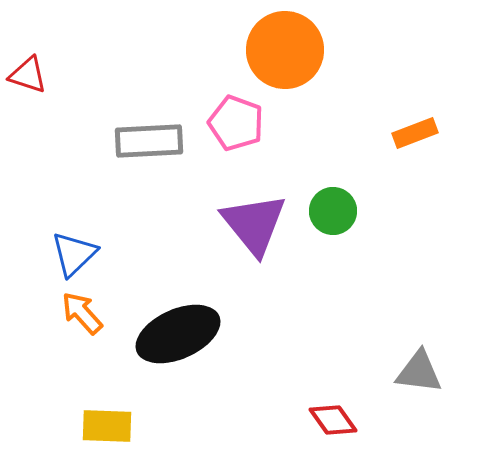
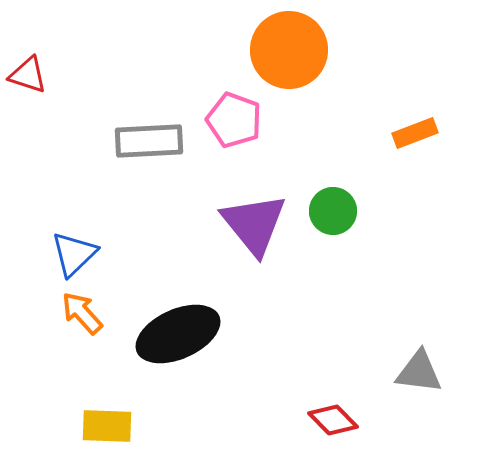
orange circle: moved 4 px right
pink pentagon: moved 2 px left, 3 px up
red diamond: rotated 9 degrees counterclockwise
